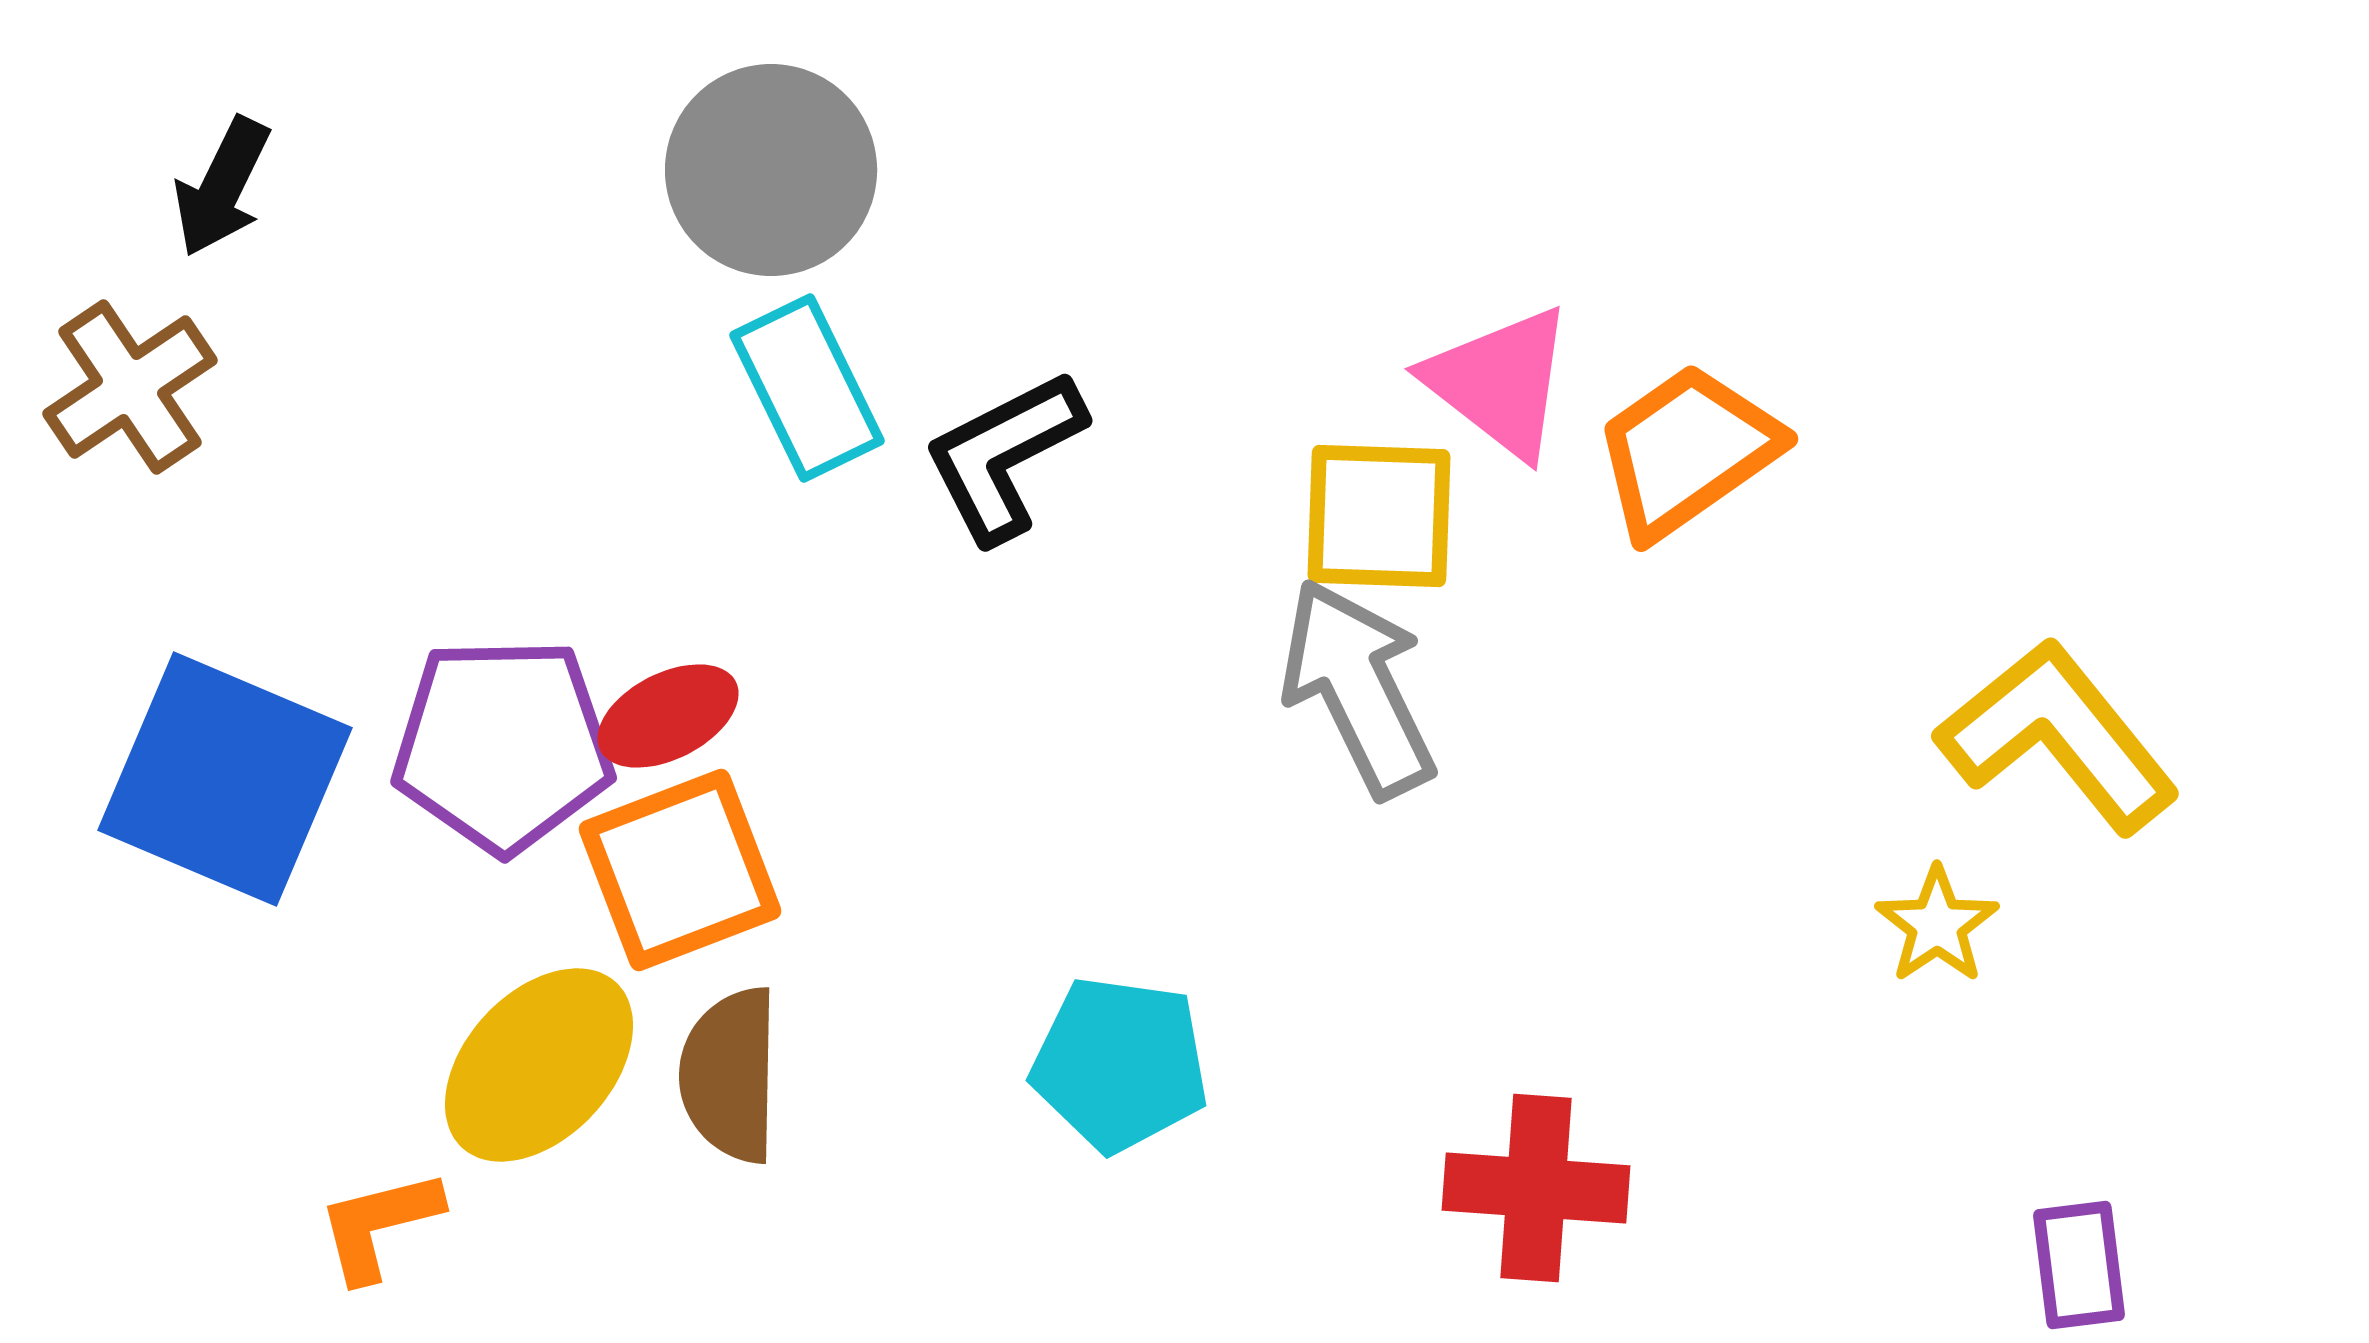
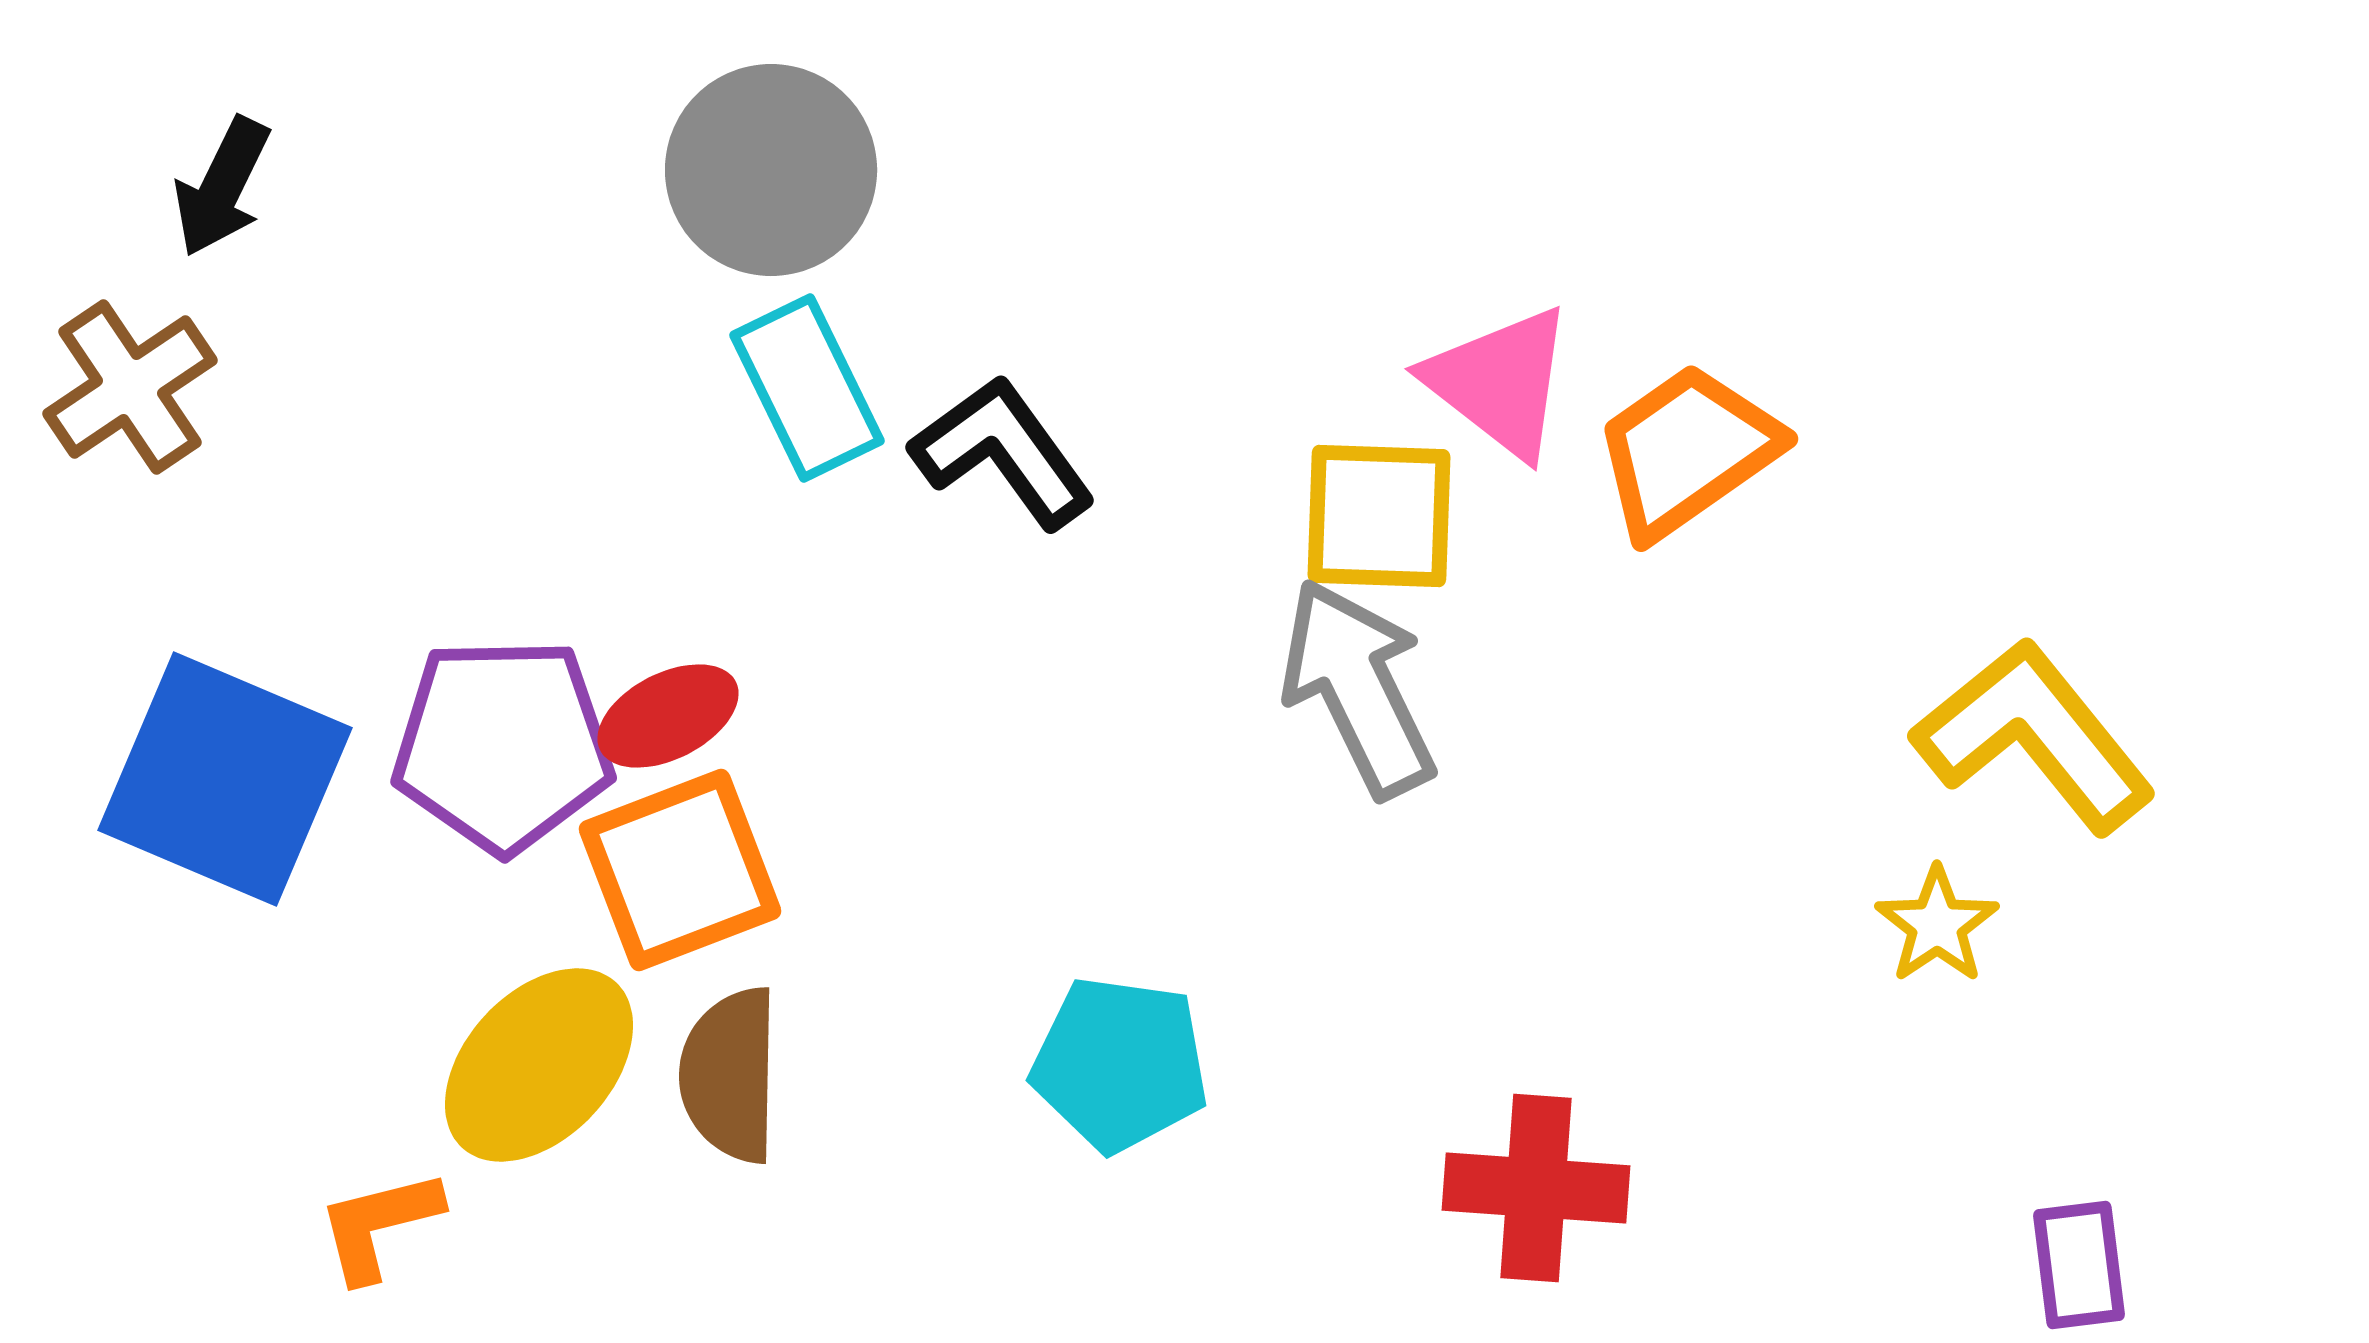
black L-shape: moved 1 px left, 4 px up; rotated 81 degrees clockwise
yellow L-shape: moved 24 px left
